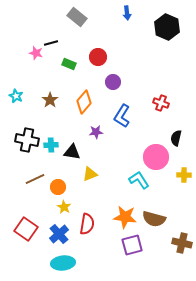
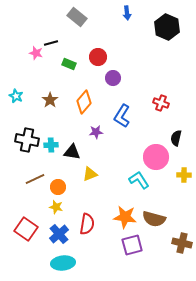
purple circle: moved 4 px up
yellow star: moved 8 px left; rotated 16 degrees counterclockwise
